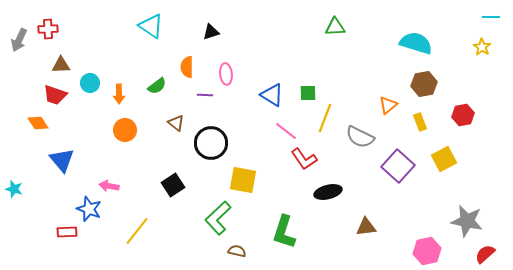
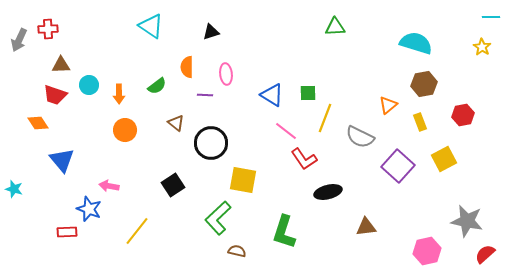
cyan circle at (90, 83): moved 1 px left, 2 px down
